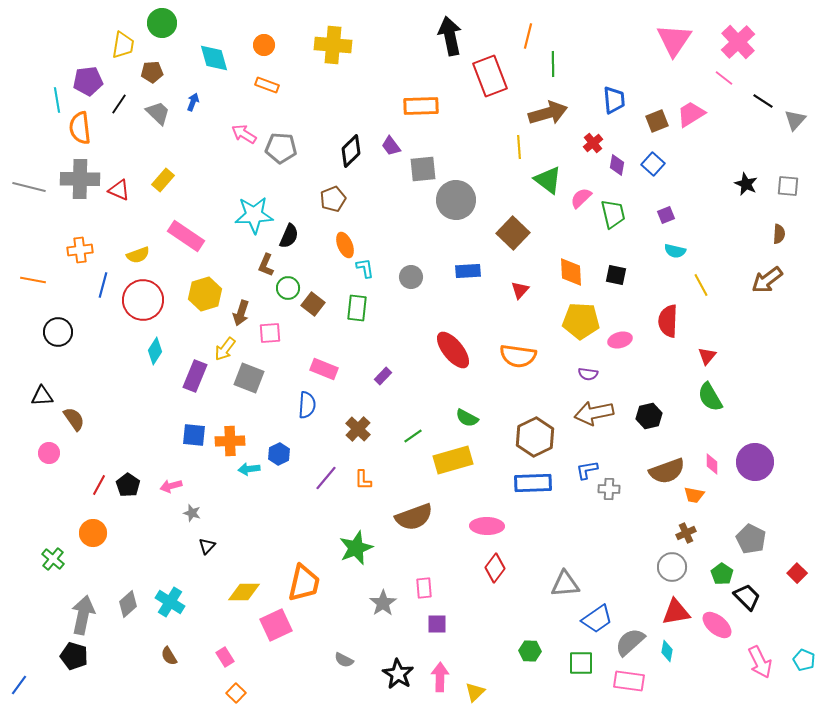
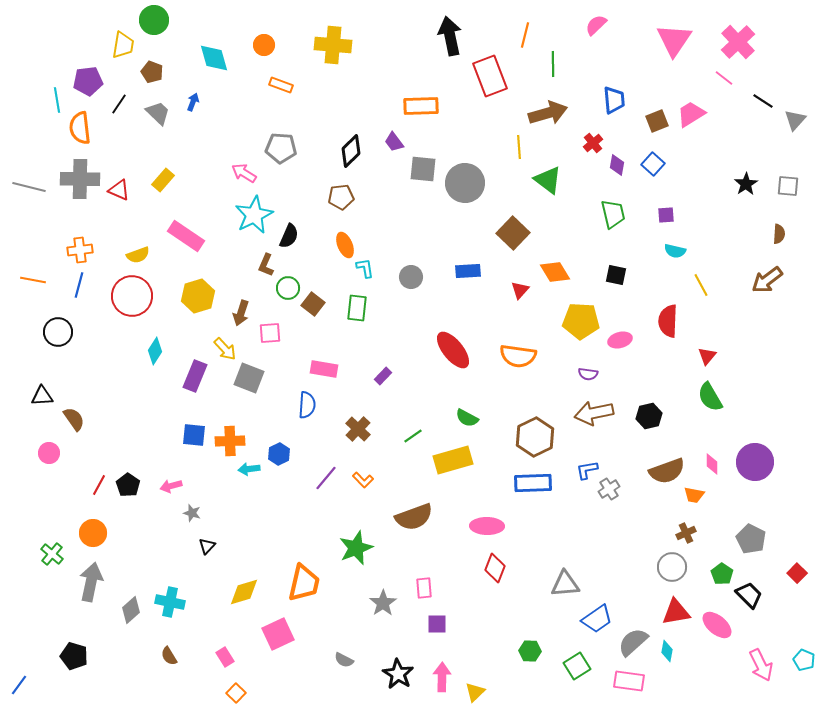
green circle at (162, 23): moved 8 px left, 3 px up
orange line at (528, 36): moved 3 px left, 1 px up
brown pentagon at (152, 72): rotated 25 degrees clockwise
orange rectangle at (267, 85): moved 14 px right
pink arrow at (244, 134): moved 39 px down
purple trapezoid at (391, 146): moved 3 px right, 4 px up
gray square at (423, 169): rotated 12 degrees clockwise
black star at (746, 184): rotated 15 degrees clockwise
pink semicircle at (581, 198): moved 15 px right, 173 px up
brown pentagon at (333, 199): moved 8 px right, 2 px up; rotated 15 degrees clockwise
gray circle at (456, 200): moved 9 px right, 17 px up
cyan star at (254, 215): rotated 24 degrees counterclockwise
purple square at (666, 215): rotated 18 degrees clockwise
orange diamond at (571, 272): moved 16 px left; rotated 28 degrees counterclockwise
blue line at (103, 285): moved 24 px left
yellow hexagon at (205, 294): moved 7 px left, 2 px down
red circle at (143, 300): moved 11 px left, 4 px up
yellow arrow at (225, 349): rotated 80 degrees counterclockwise
pink rectangle at (324, 369): rotated 12 degrees counterclockwise
orange L-shape at (363, 480): rotated 45 degrees counterclockwise
gray cross at (609, 489): rotated 35 degrees counterclockwise
green cross at (53, 559): moved 1 px left, 5 px up
red diamond at (495, 568): rotated 16 degrees counterclockwise
yellow diamond at (244, 592): rotated 16 degrees counterclockwise
black trapezoid at (747, 597): moved 2 px right, 2 px up
cyan cross at (170, 602): rotated 20 degrees counterclockwise
gray diamond at (128, 604): moved 3 px right, 6 px down
gray arrow at (83, 615): moved 8 px right, 33 px up
pink square at (276, 625): moved 2 px right, 9 px down
gray semicircle at (630, 642): moved 3 px right
pink arrow at (760, 662): moved 1 px right, 3 px down
green square at (581, 663): moved 4 px left, 3 px down; rotated 32 degrees counterclockwise
pink arrow at (440, 677): moved 2 px right
